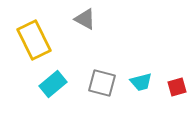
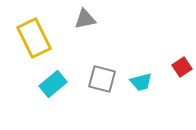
gray triangle: rotated 40 degrees counterclockwise
yellow rectangle: moved 2 px up
gray square: moved 4 px up
red square: moved 5 px right, 20 px up; rotated 18 degrees counterclockwise
